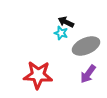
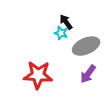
black arrow: rotated 28 degrees clockwise
